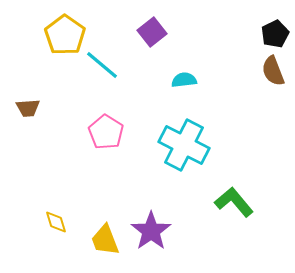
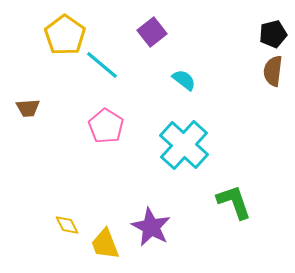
black pentagon: moved 2 px left; rotated 12 degrees clockwise
brown semicircle: rotated 28 degrees clockwise
cyan semicircle: rotated 45 degrees clockwise
pink pentagon: moved 6 px up
cyan cross: rotated 15 degrees clockwise
green L-shape: rotated 21 degrees clockwise
yellow diamond: moved 11 px right, 3 px down; rotated 10 degrees counterclockwise
purple star: moved 4 px up; rotated 9 degrees counterclockwise
yellow trapezoid: moved 4 px down
